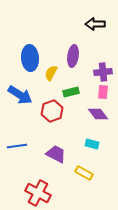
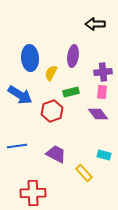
pink rectangle: moved 1 px left
cyan rectangle: moved 12 px right, 11 px down
yellow rectangle: rotated 18 degrees clockwise
red cross: moved 5 px left; rotated 30 degrees counterclockwise
